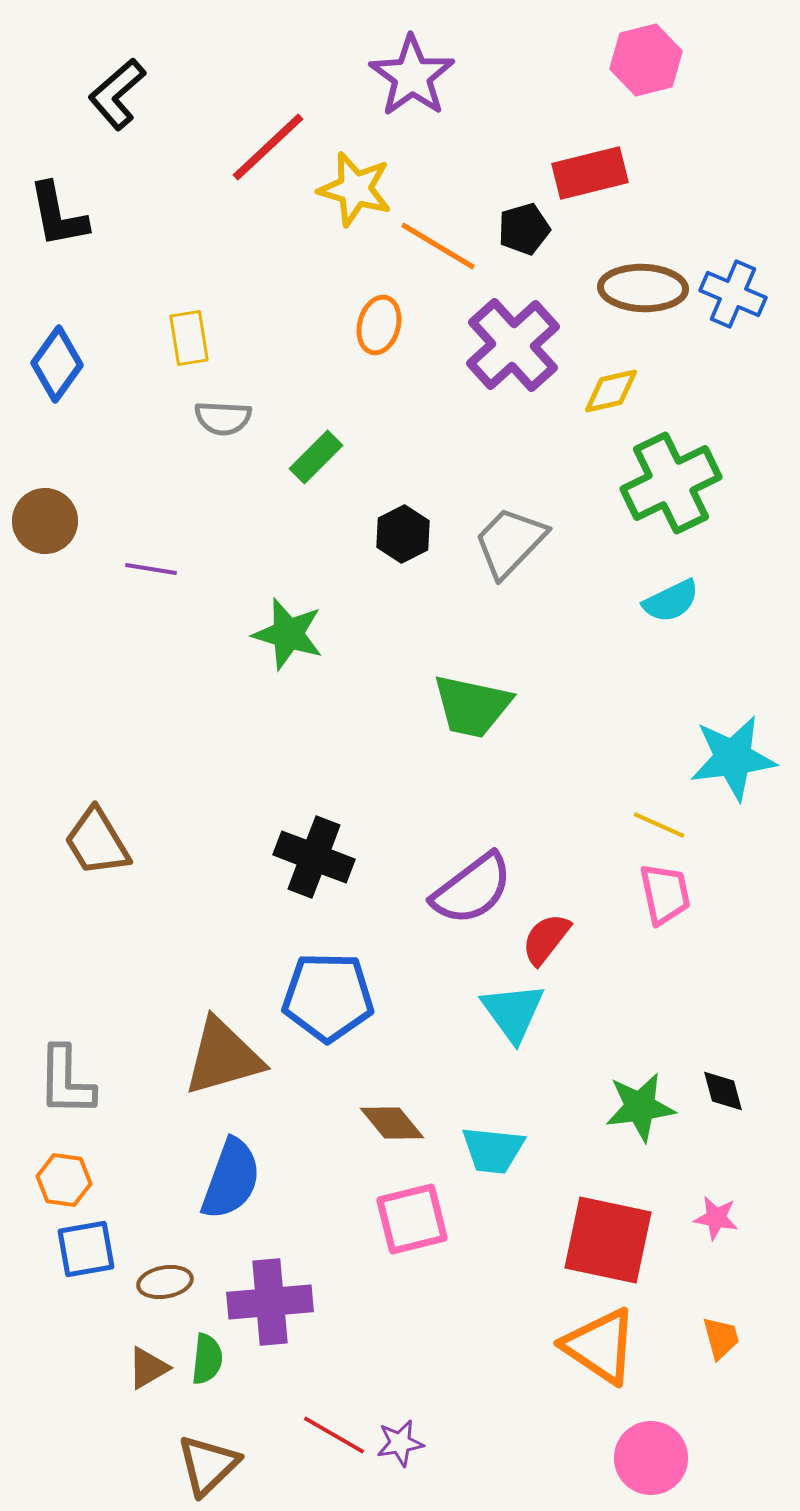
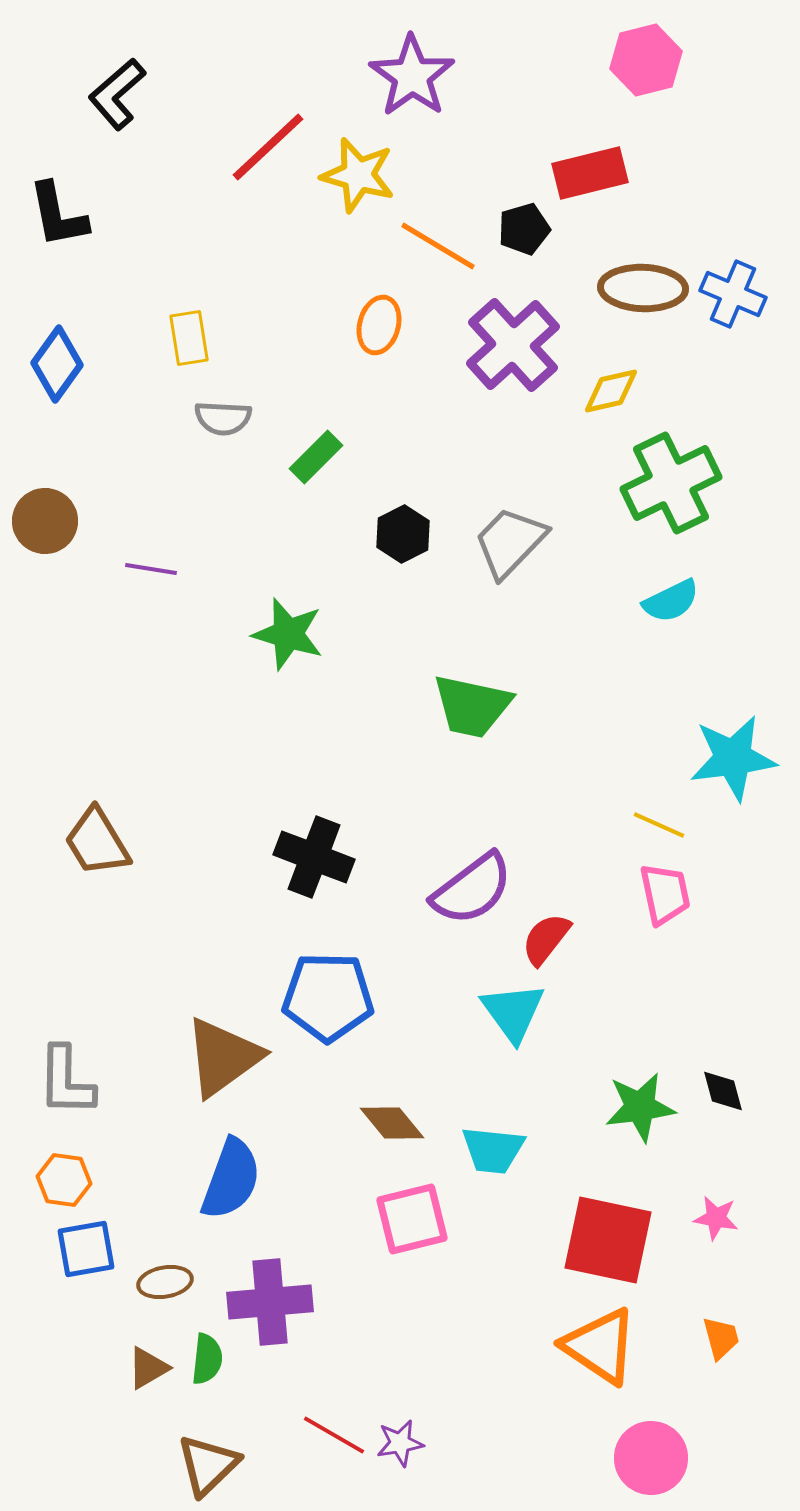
yellow star at (355, 189): moved 3 px right, 14 px up
brown triangle at (223, 1057): rotated 20 degrees counterclockwise
